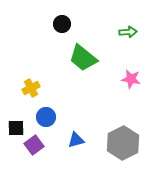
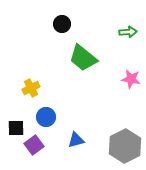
gray hexagon: moved 2 px right, 3 px down
